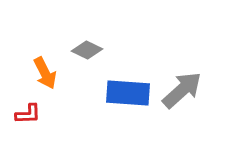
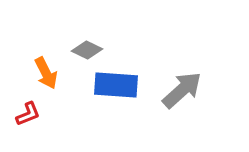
orange arrow: moved 1 px right
blue rectangle: moved 12 px left, 8 px up
red L-shape: rotated 20 degrees counterclockwise
